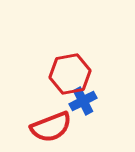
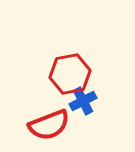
red semicircle: moved 2 px left, 2 px up
